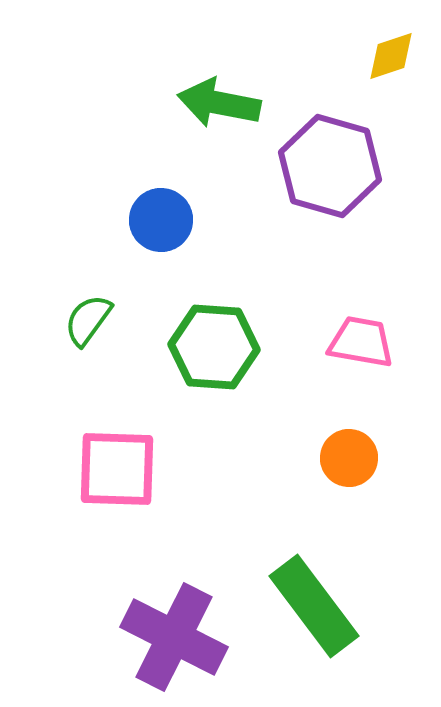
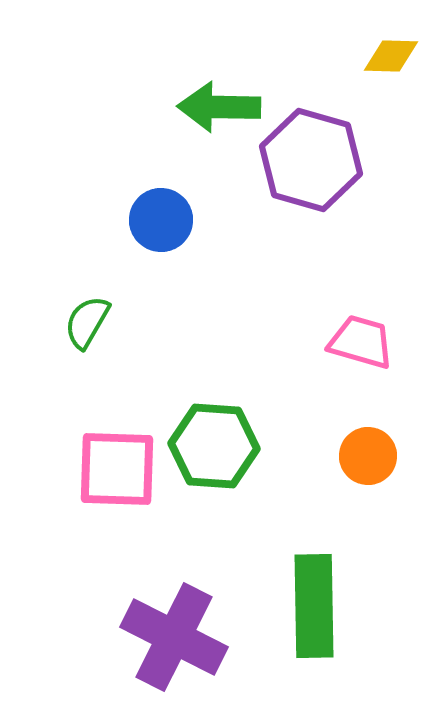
yellow diamond: rotated 20 degrees clockwise
green arrow: moved 4 px down; rotated 10 degrees counterclockwise
purple hexagon: moved 19 px left, 6 px up
green semicircle: moved 1 px left, 2 px down; rotated 6 degrees counterclockwise
pink trapezoid: rotated 6 degrees clockwise
green hexagon: moved 99 px down
orange circle: moved 19 px right, 2 px up
green rectangle: rotated 36 degrees clockwise
